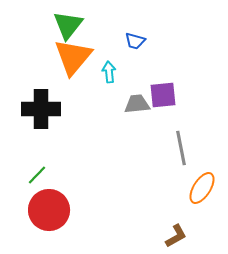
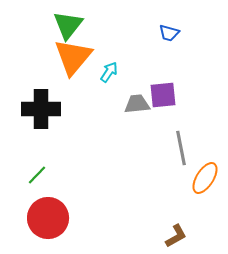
blue trapezoid: moved 34 px right, 8 px up
cyan arrow: rotated 40 degrees clockwise
orange ellipse: moved 3 px right, 10 px up
red circle: moved 1 px left, 8 px down
